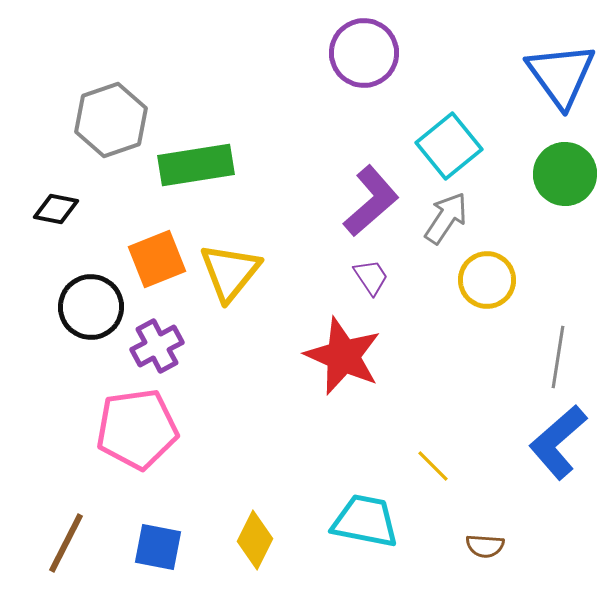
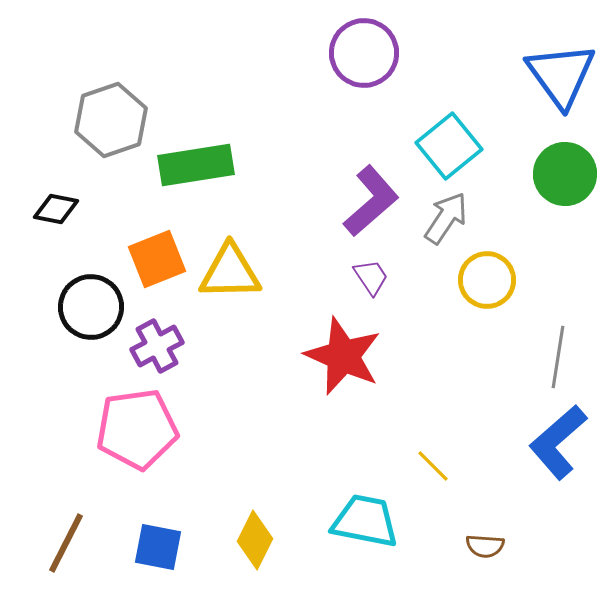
yellow triangle: rotated 50 degrees clockwise
